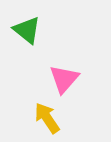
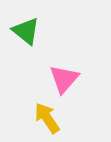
green triangle: moved 1 px left, 1 px down
